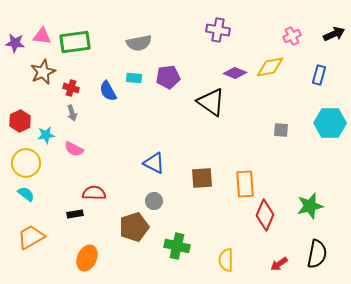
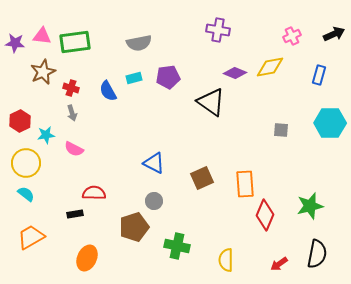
cyan rectangle: rotated 21 degrees counterclockwise
brown square: rotated 20 degrees counterclockwise
